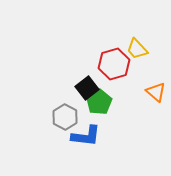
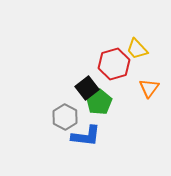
orange triangle: moved 7 px left, 4 px up; rotated 25 degrees clockwise
